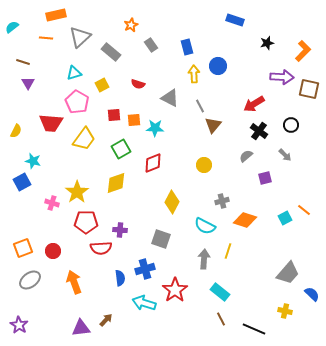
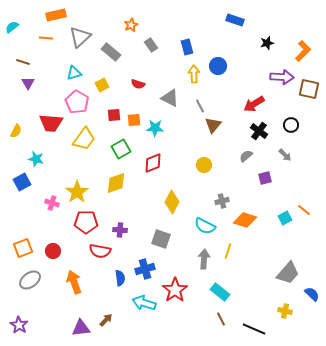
cyan star at (33, 161): moved 3 px right, 2 px up
red semicircle at (101, 248): moved 1 px left, 3 px down; rotated 15 degrees clockwise
